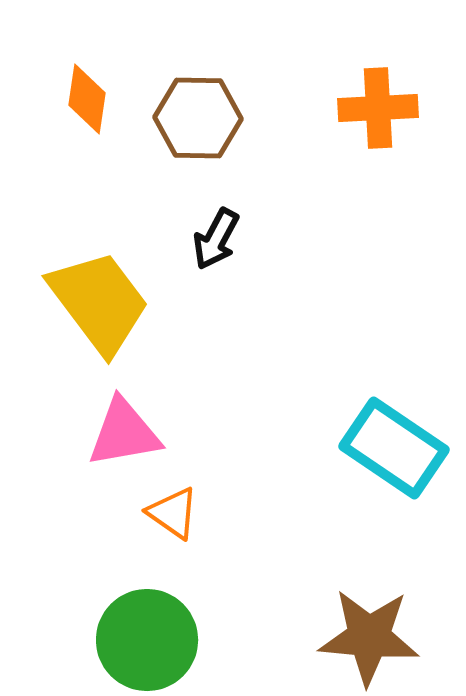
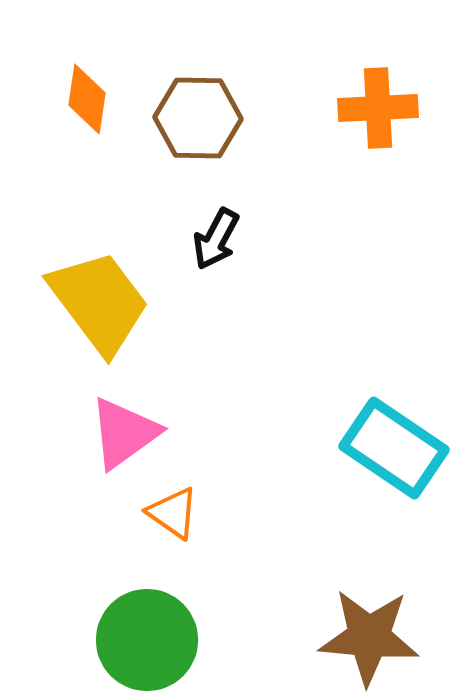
pink triangle: rotated 26 degrees counterclockwise
